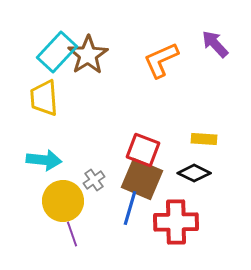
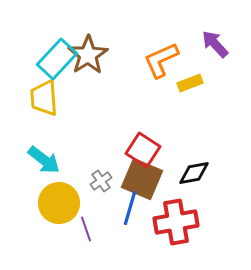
cyan rectangle: moved 7 px down
yellow rectangle: moved 14 px left, 56 px up; rotated 25 degrees counterclockwise
red square: rotated 12 degrees clockwise
cyan arrow: rotated 32 degrees clockwise
black diamond: rotated 36 degrees counterclockwise
gray cross: moved 7 px right, 1 px down
yellow circle: moved 4 px left, 2 px down
red cross: rotated 9 degrees counterclockwise
purple line: moved 14 px right, 5 px up
